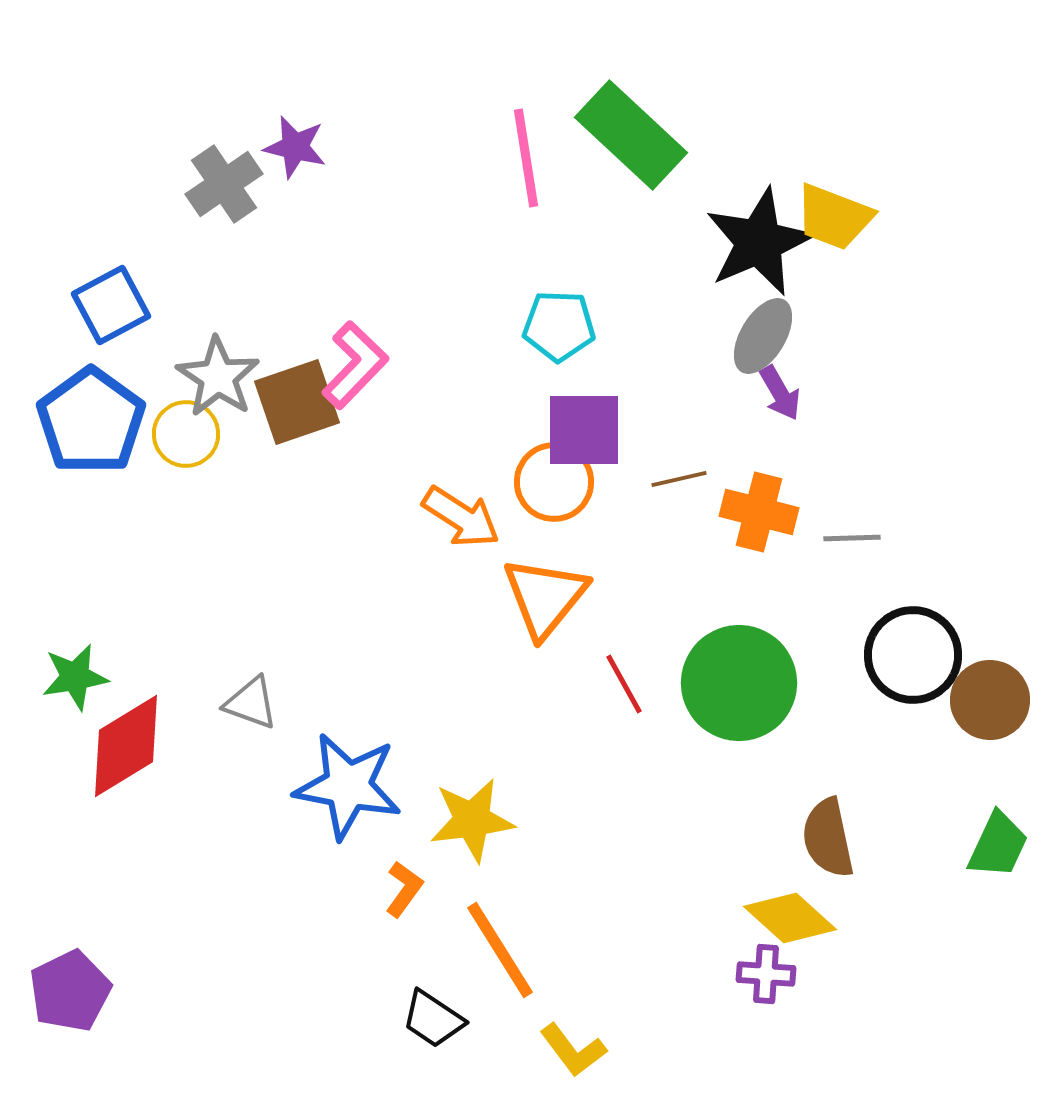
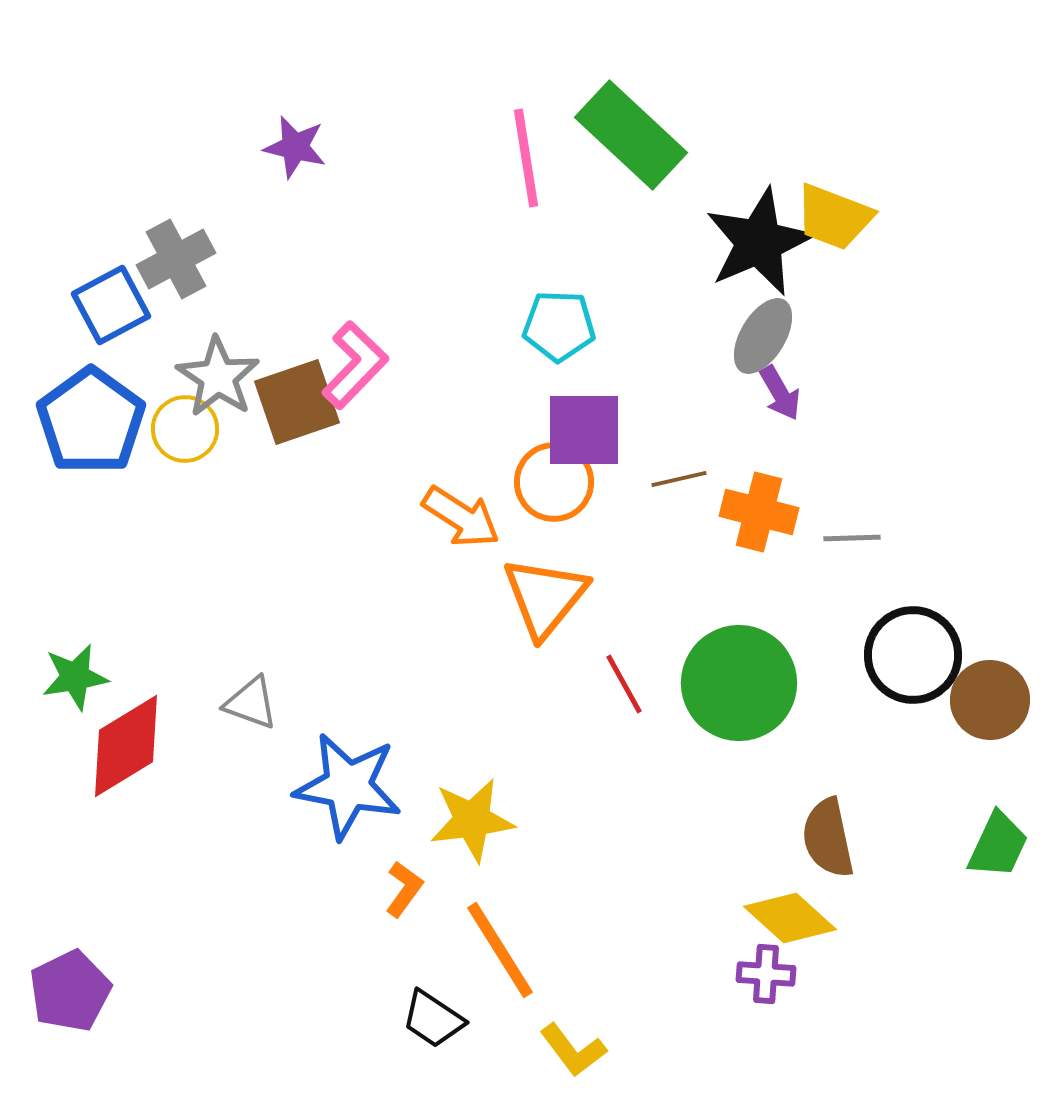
gray cross: moved 48 px left, 75 px down; rotated 6 degrees clockwise
yellow circle: moved 1 px left, 5 px up
